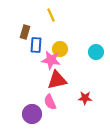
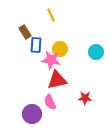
brown rectangle: rotated 48 degrees counterclockwise
